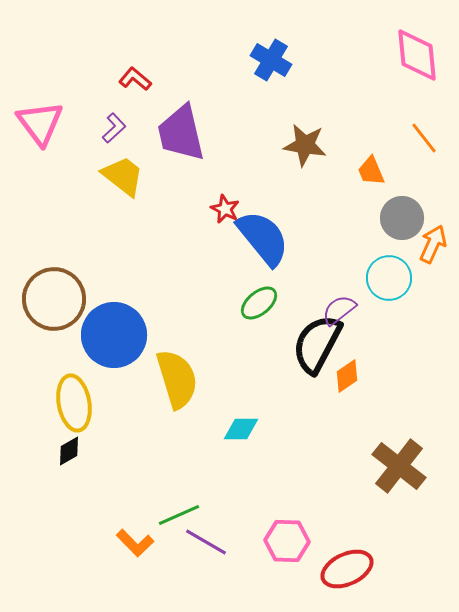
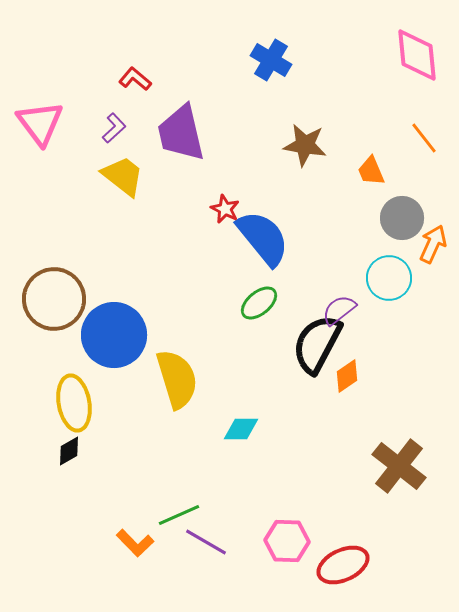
red ellipse: moved 4 px left, 4 px up
